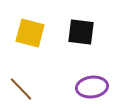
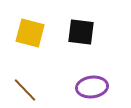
brown line: moved 4 px right, 1 px down
